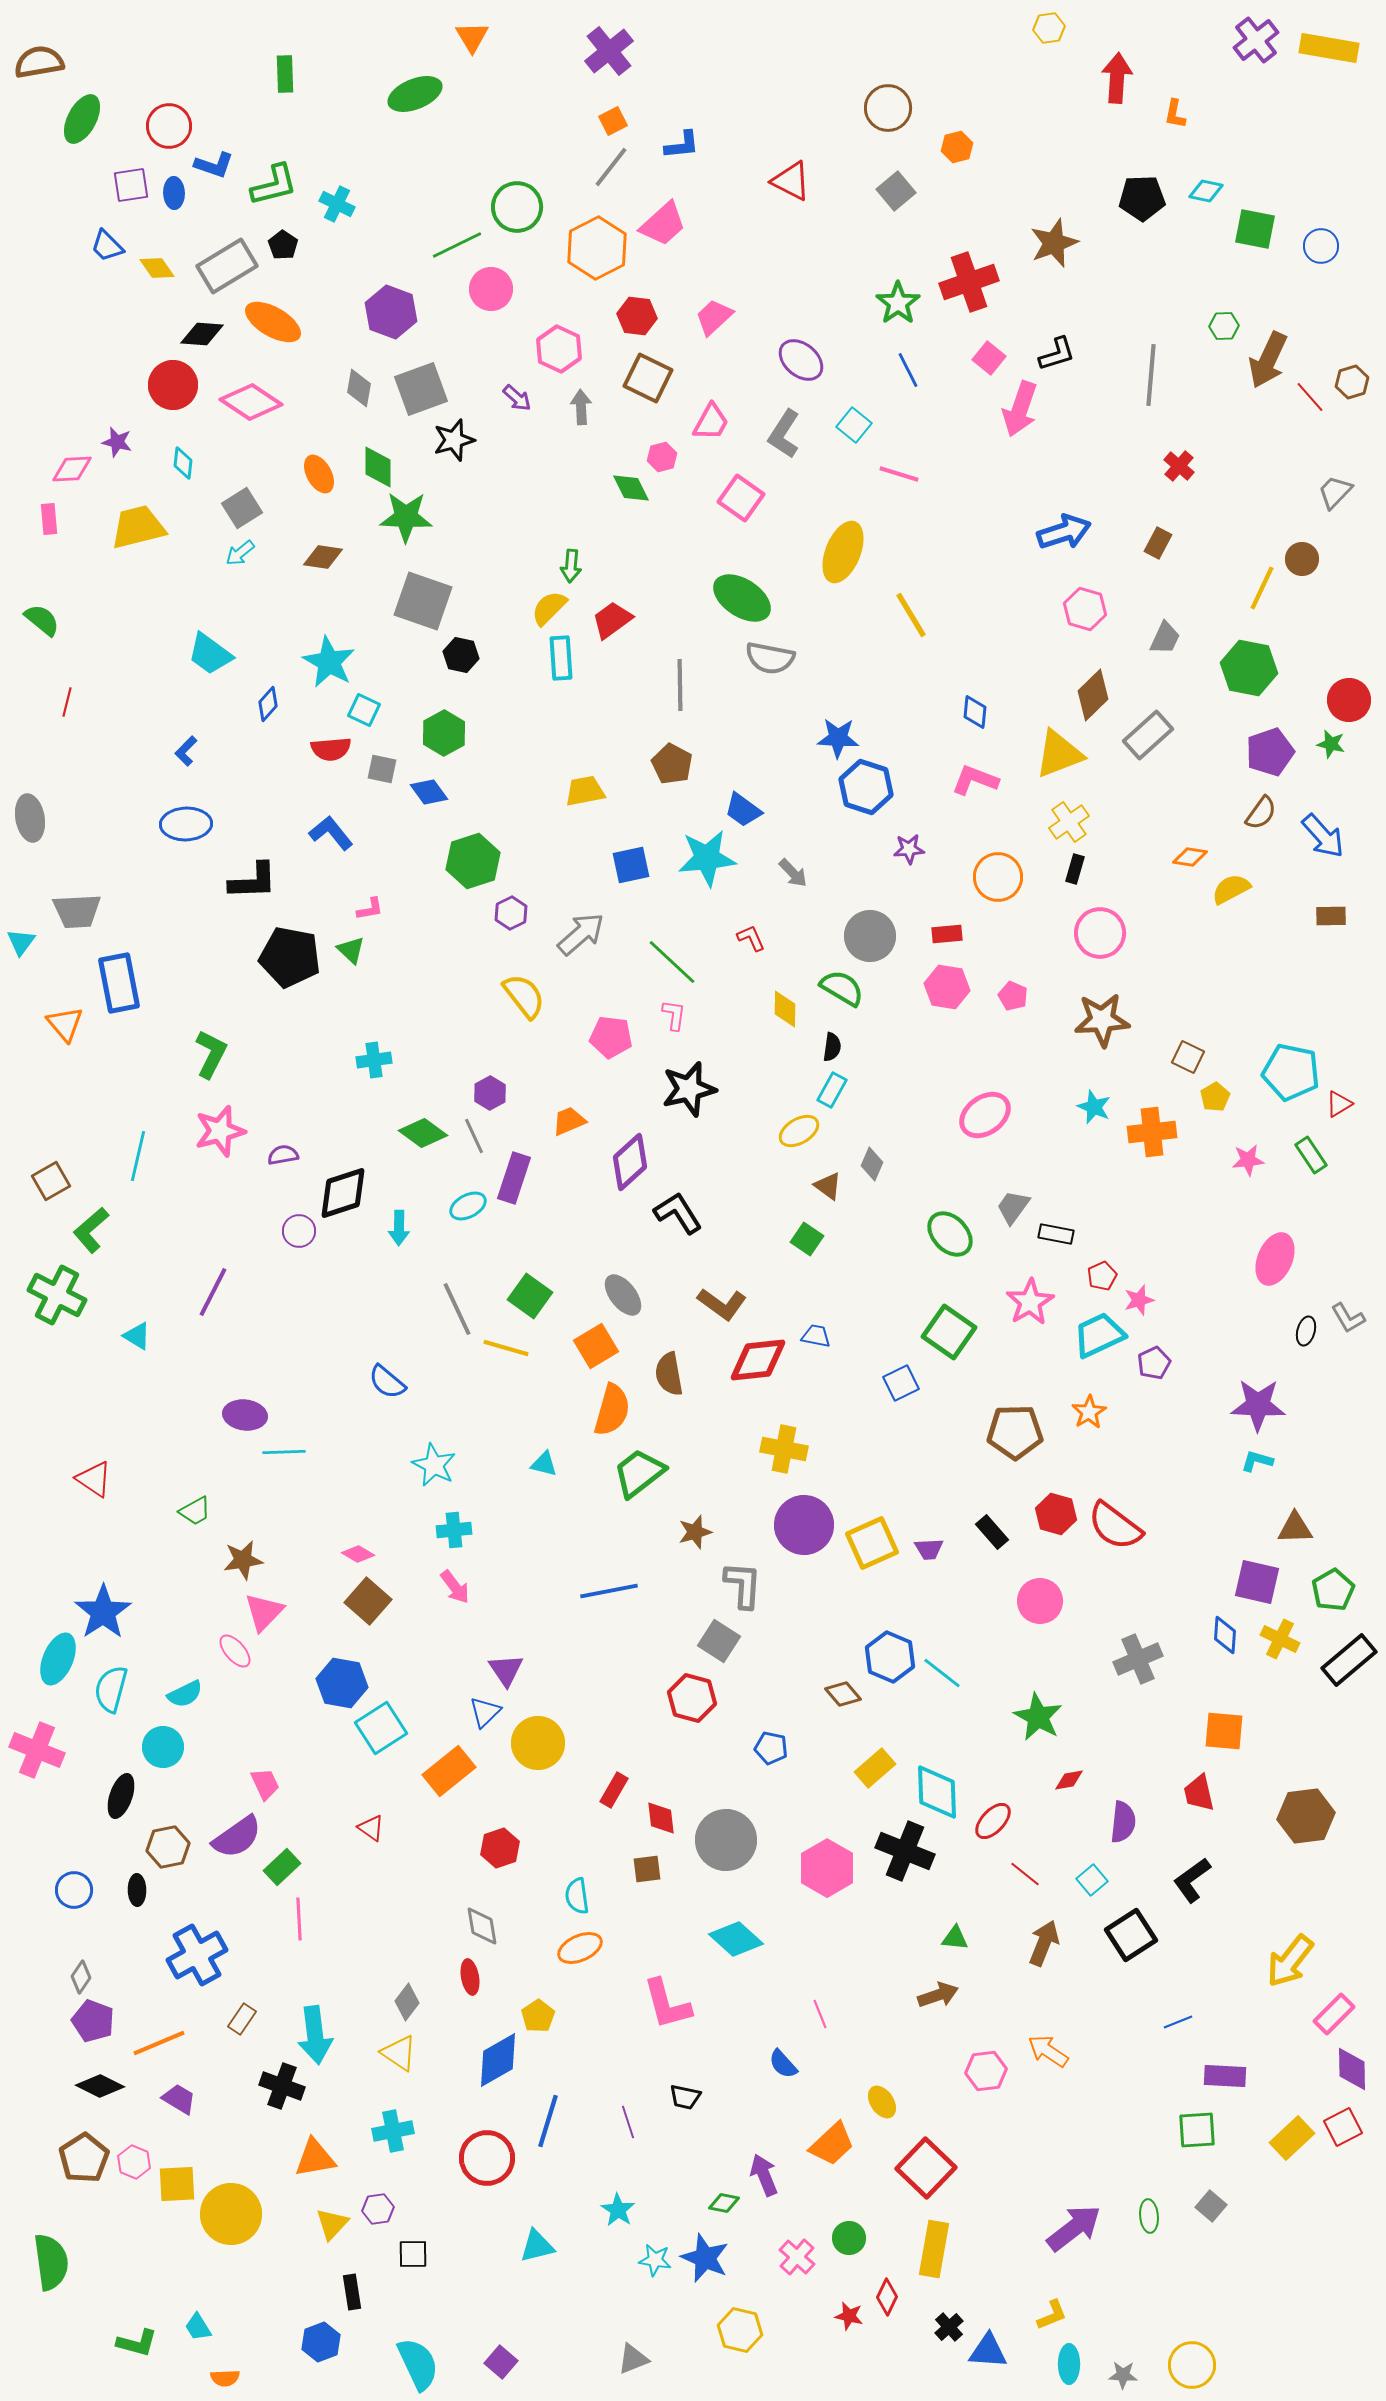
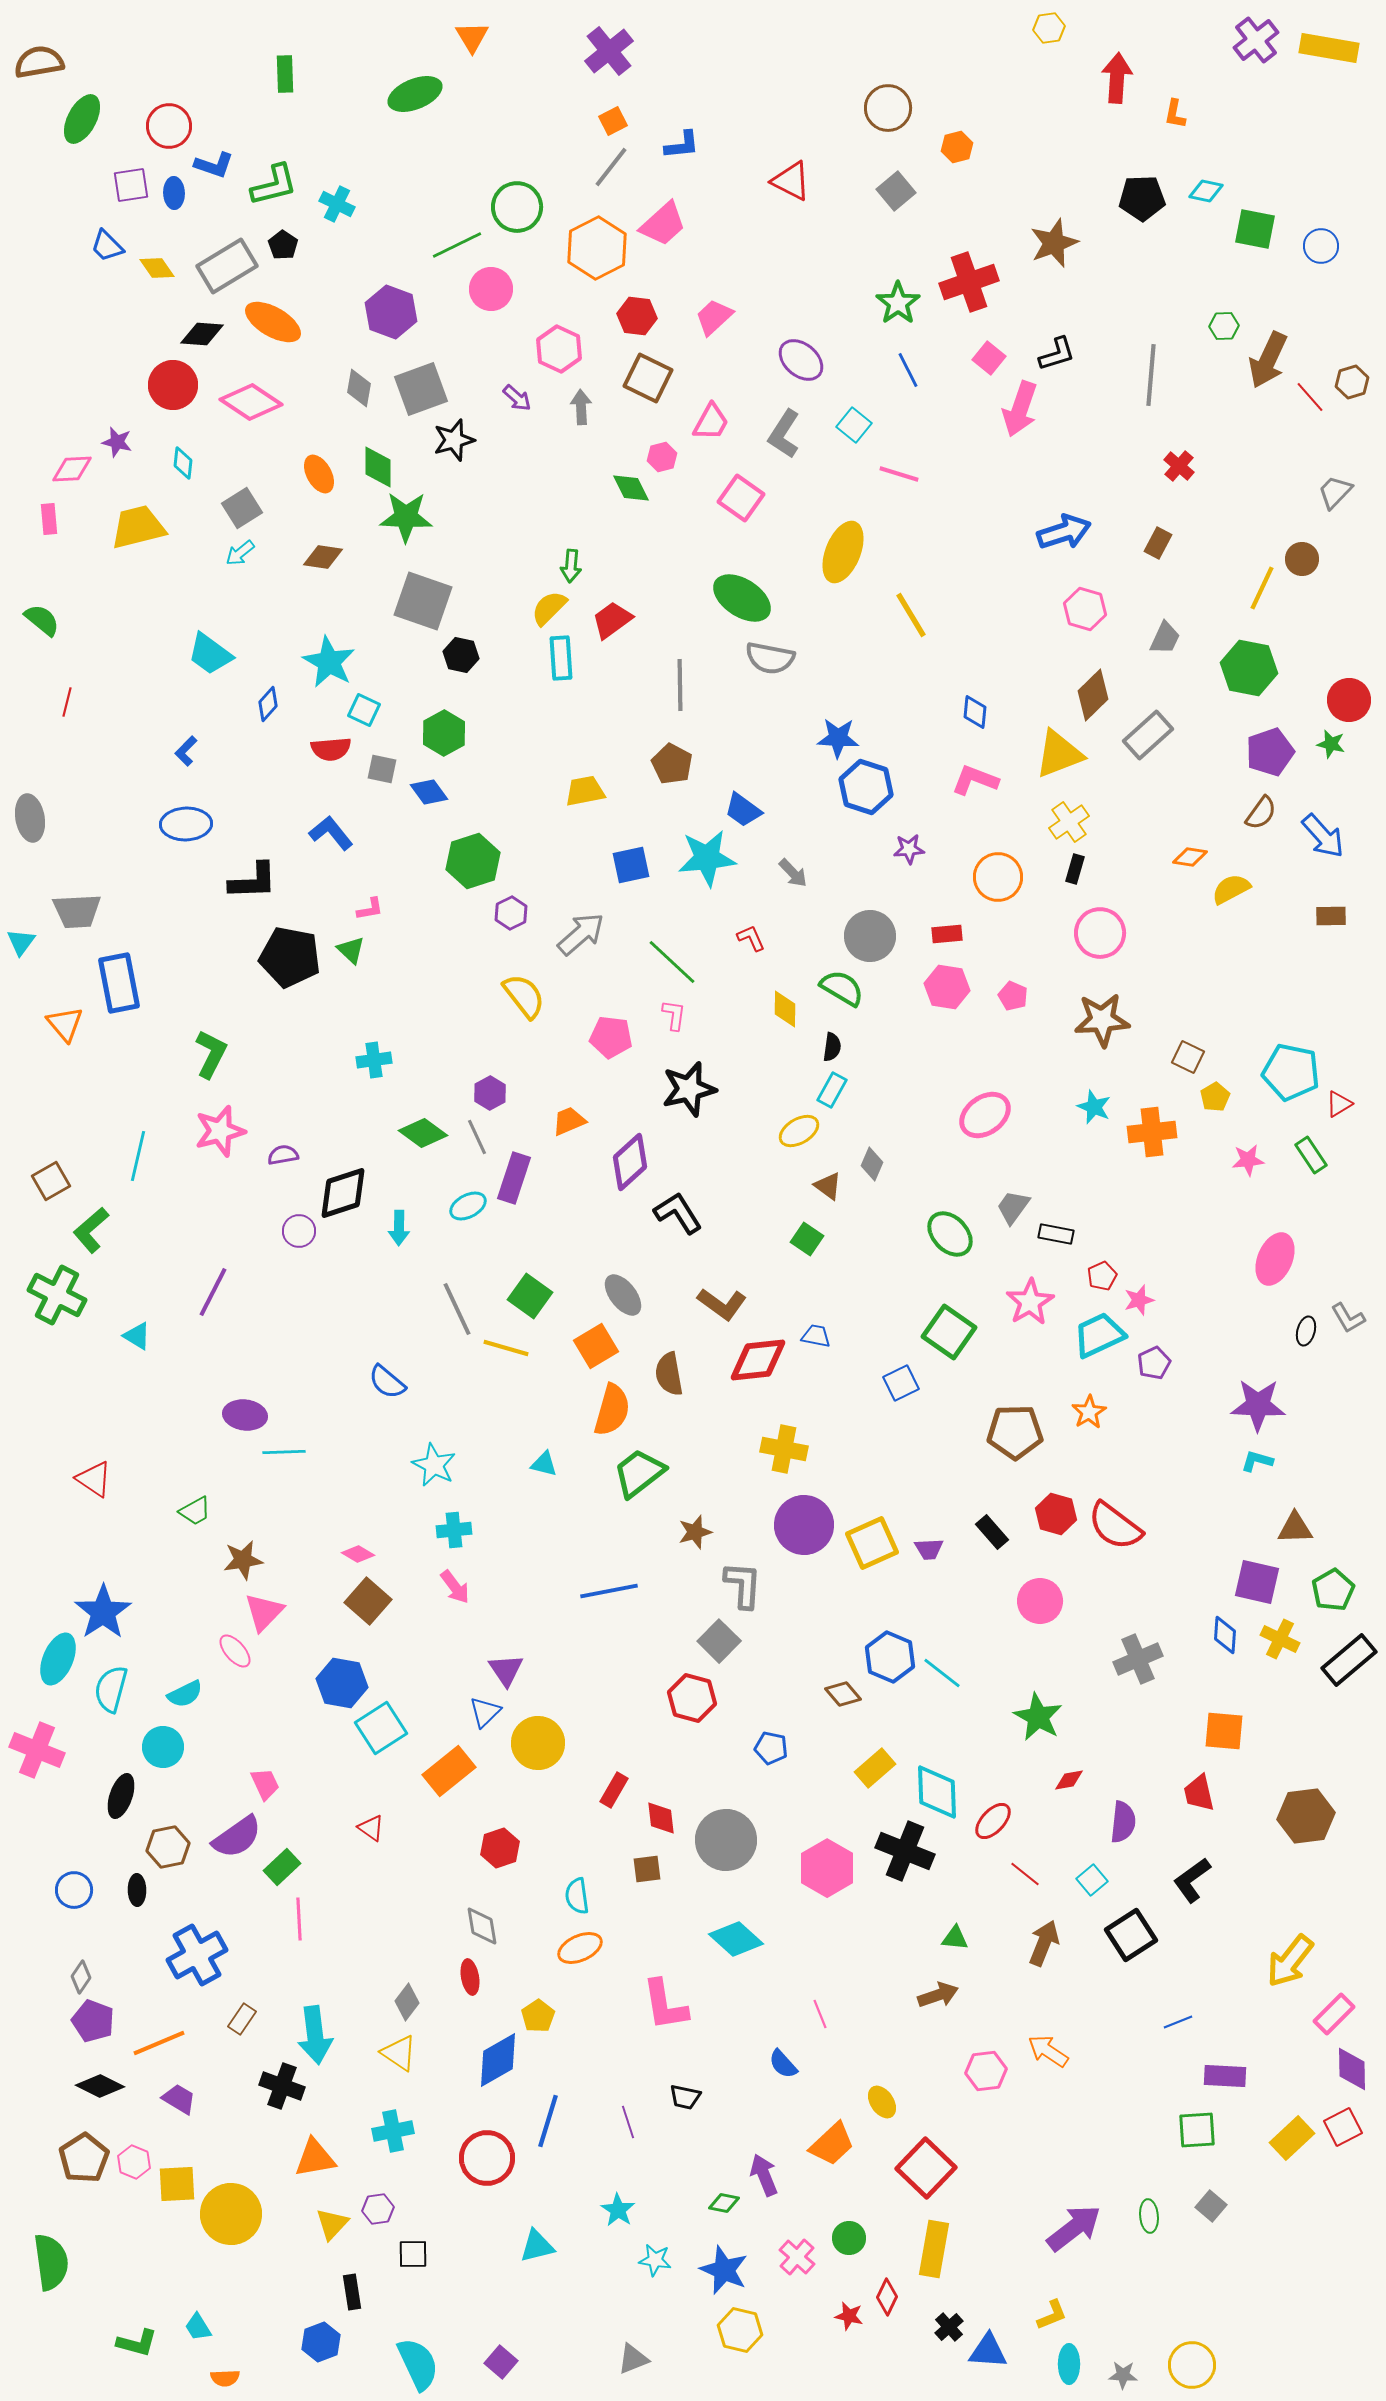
gray line at (474, 1136): moved 3 px right, 1 px down
gray square at (719, 1641): rotated 12 degrees clockwise
pink L-shape at (667, 2004): moved 2 px left, 1 px down; rotated 6 degrees clockwise
blue star at (705, 2258): moved 19 px right, 12 px down
